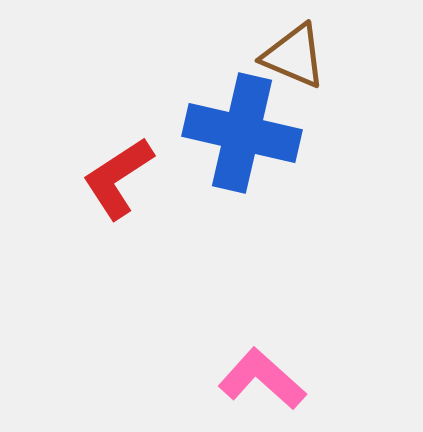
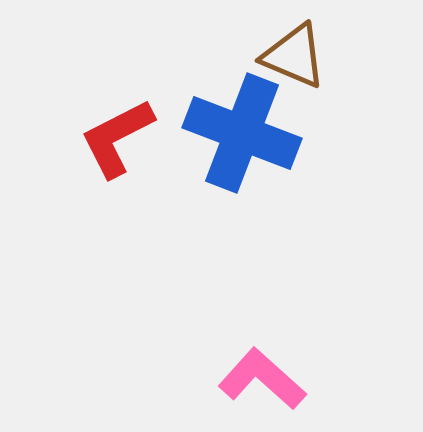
blue cross: rotated 8 degrees clockwise
red L-shape: moved 1 px left, 40 px up; rotated 6 degrees clockwise
